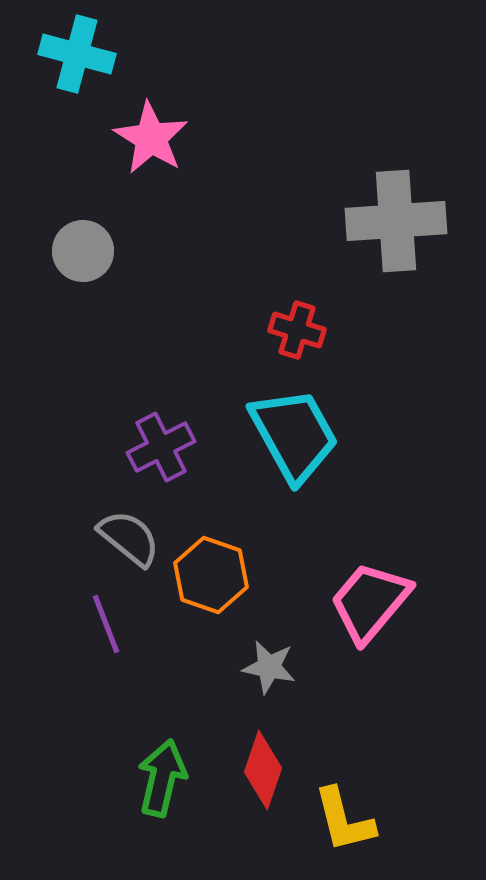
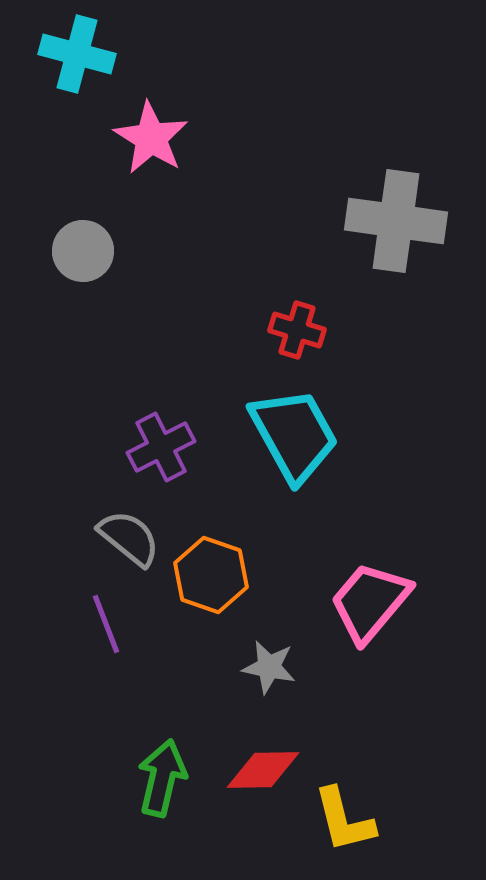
gray cross: rotated 12 degrees clockwise
red diamond: rotated 70 degrees clockwise
